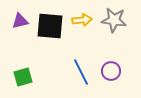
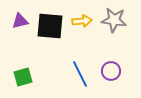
yellow arrow: moved 1 px down
blue line: moved 1 px left, 2 px down
